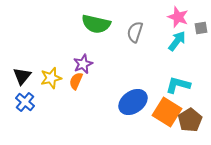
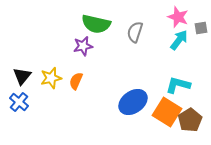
cyan arrow: moved 2 px right, 1 px up
purple star: moved 18 px up; rotated 12 degrees clockwise
blue cross: moved 6 px left
